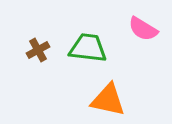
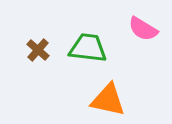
brown cross: rotated 20 degrees counterclockwise
